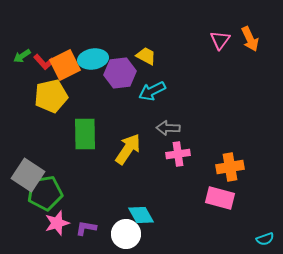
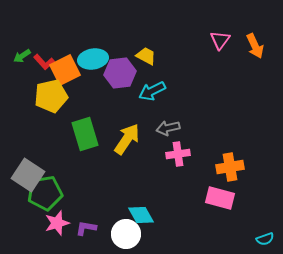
orange arrow: moved 5 px right, 7 px down
orange square: moved 5 px down
gray arrow: rotated 15 degrees counterclockwise
green rectangle: rotated 16 degrees counterclockwise
yellow arrow: moved 1 px left, 10 px up
